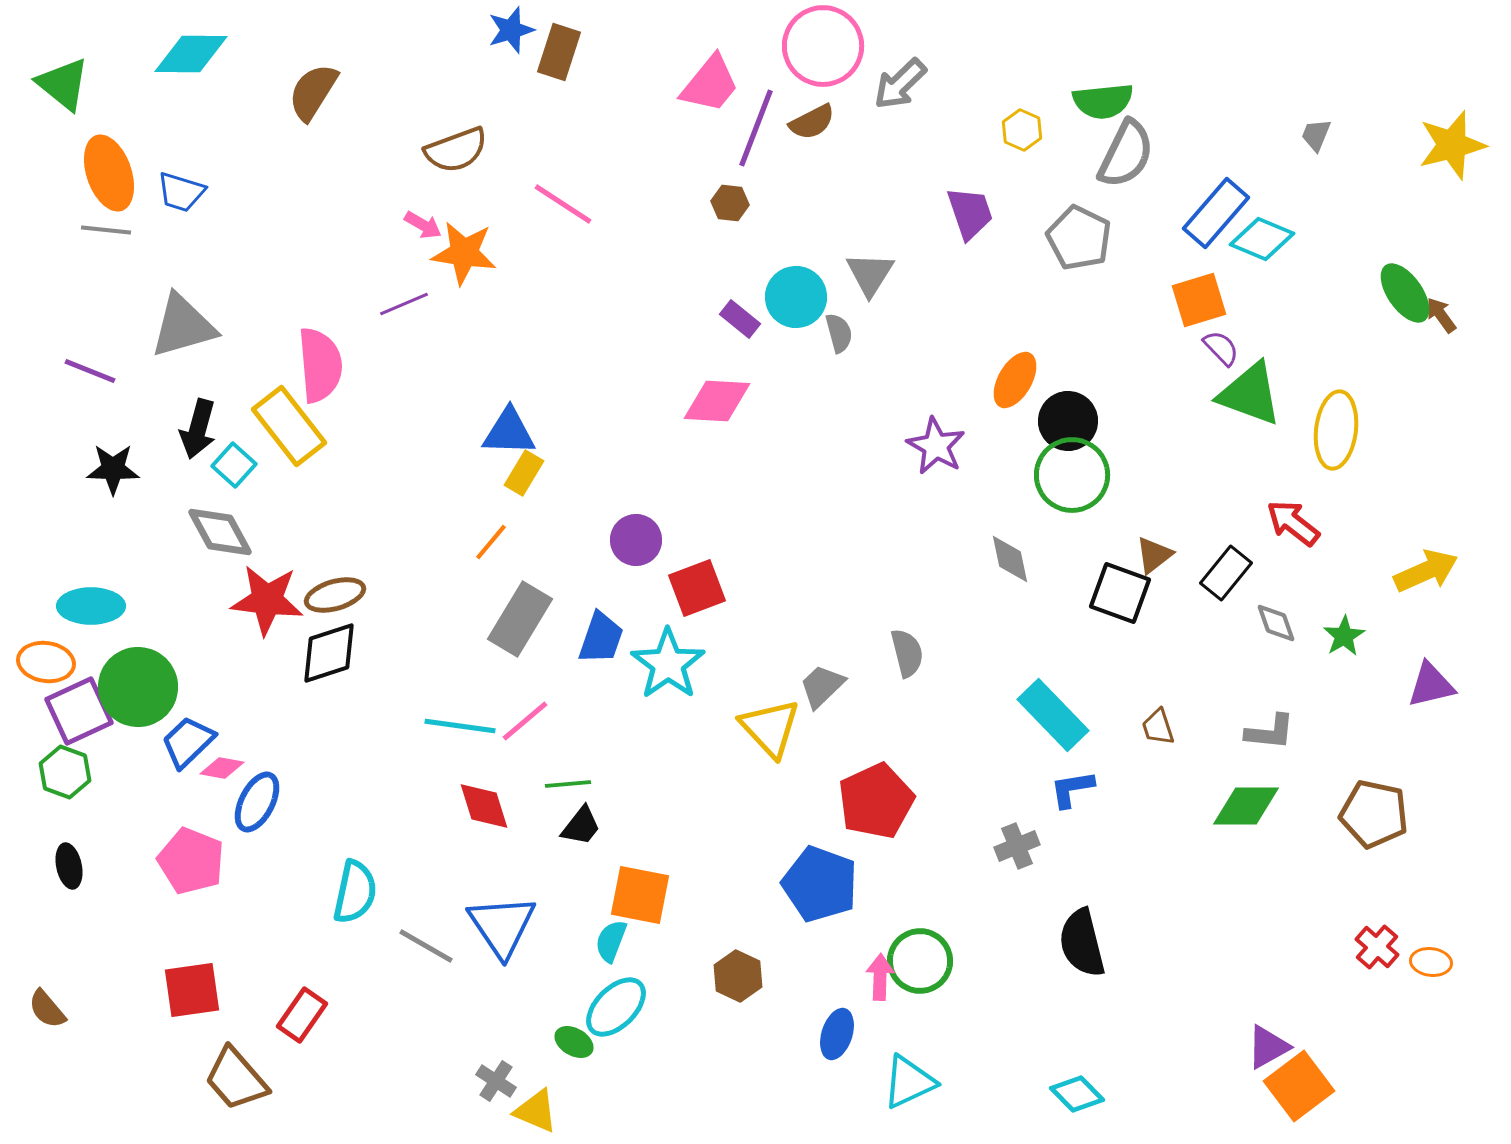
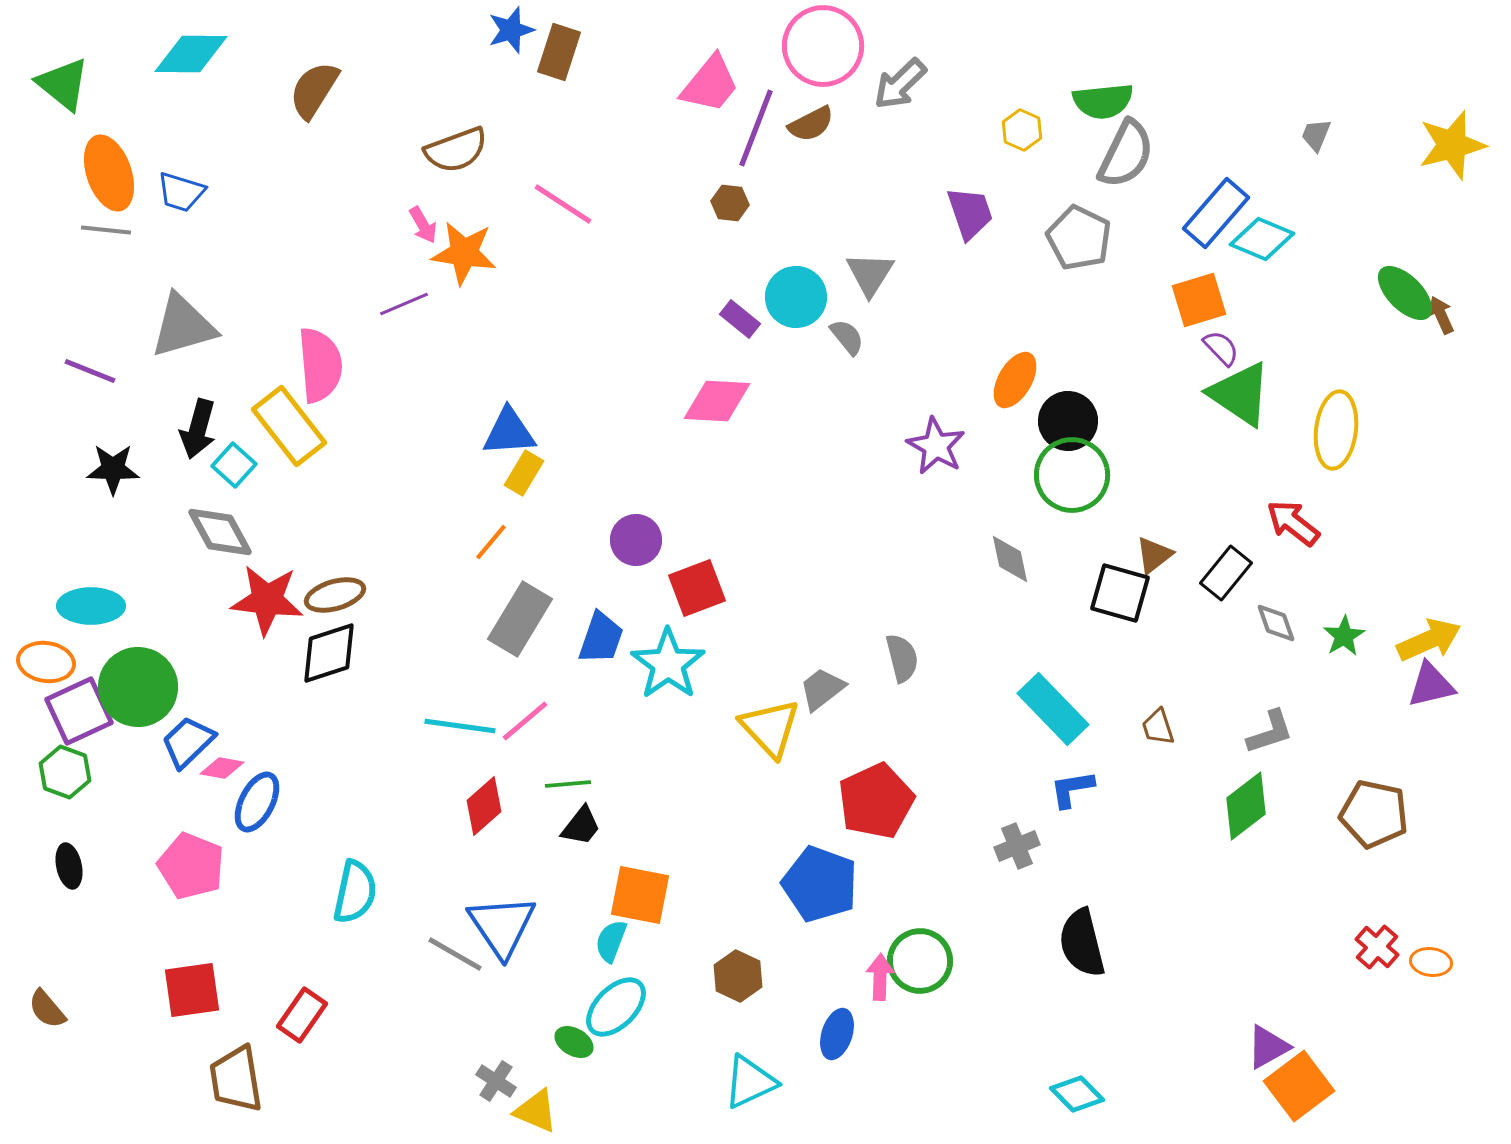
brown semicircle at (313, 92): moved 1 px right, 2 px up
brown semicircle at (812, 122): moved 1 px left, 2 px down
pink arrow at (423, 225): rotated 30 degrees clockwise
green ellipse at (1405, 293): rotated 10 degrees counterclockwise
brown arrow at (1441, 315): rotated 12 degrees clockwise
gray semicircle at (839, 333): moved 8 px right, 4 px down; rotated 24 degrees counterclockwise
green triangle at (1250, 394): moved 10 px left; rotated 14 degrees clockwise
blue triangle at (509, 432): rotated 6 degrees counterclockwise
yellow arrow at (1426, 571): moved 3 px right, 69 px down
black square at (1120, 593): rotated 4 degrees counterclockwise
gray semicircle at (907, 653): moved 5 px left, 5 px down
gray trapezoid at (822, 686): moved 3 px down; rotated 6 degrees clockwise
cyan rectangle at (1053, 715): moved 6 px up
gray L-shape at (1270, 732): rotated 24 degrees counterclockwise
red diamond at (484, 806): rotated 66 degrees clockwise
green diamond at (1246, 806): rotated 38 degrees counterclockwise
pink pentagon at (191, 861): moved 5 px down
gray line at (426, 946): moved 29 px right, 8 px down
brown trapezoid at (236, 1079): rotated 32 degrees clockwise
cyan triangle at (909, 1082): moved 159 px left
